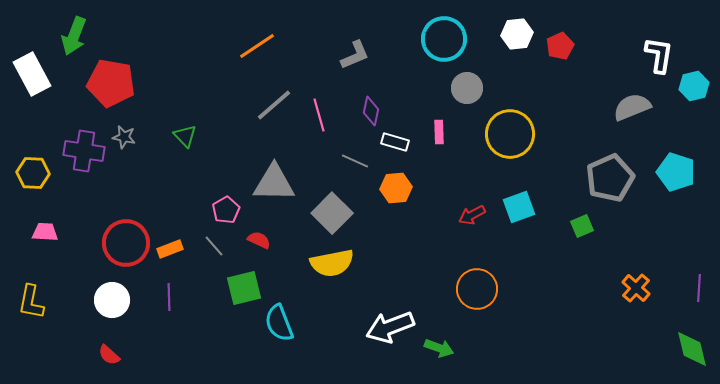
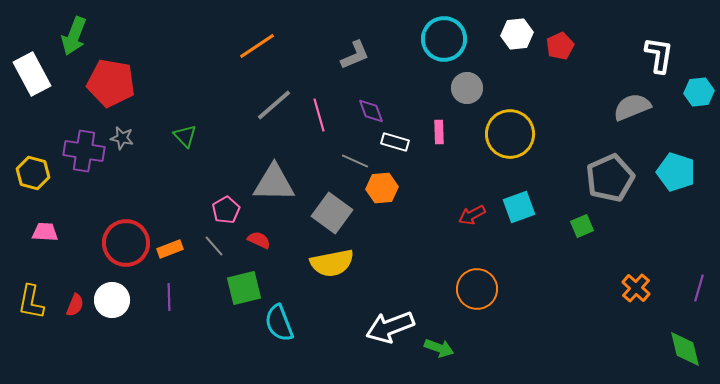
cyan hexagon at (694, 86): moved 5 px right, 6 px down; rotated 8 degrees clockwise
purple diamond at (371, 111): rotated 32 degrees counterclockwise
gray star at (124, 137): moved 2 px left, 1 px down
yellow hexagon at (33, 173): rotated 12 degrees clockwise
orange hexagon at (396, 188): moved 14 px left
gray square at (332, 213): rotated 9 degrees counterclockwise
purple line at (699, 288): rotated 12 degrees clockwise
green diamond at (692, 349): moved 7 px left
red semicircle at (109, 355): moved 34 px left, 50 px up; rotated 110 degrees counterclockwise
